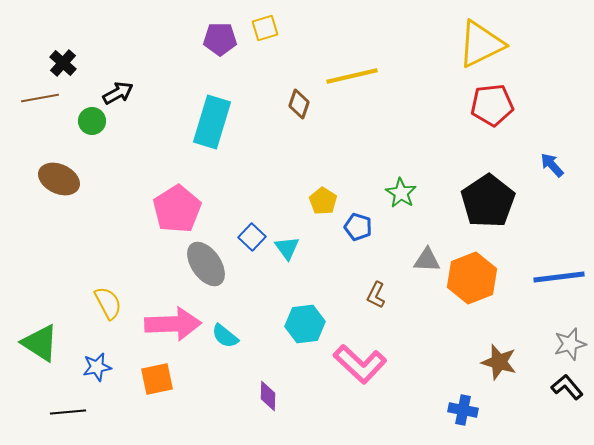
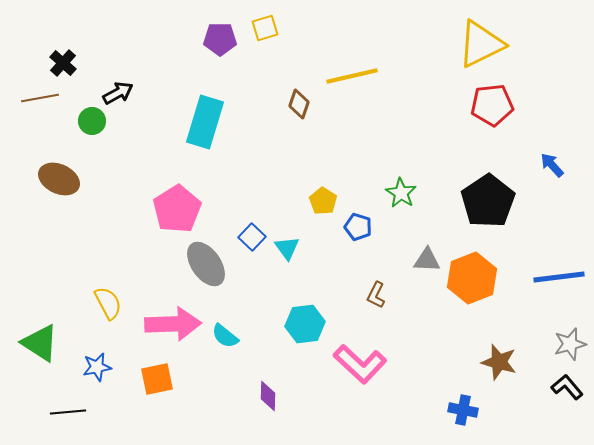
cyan rectangle: moved 7 px left
